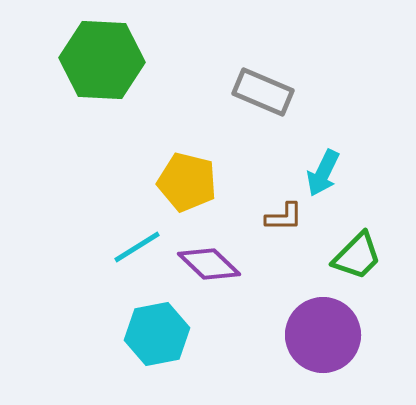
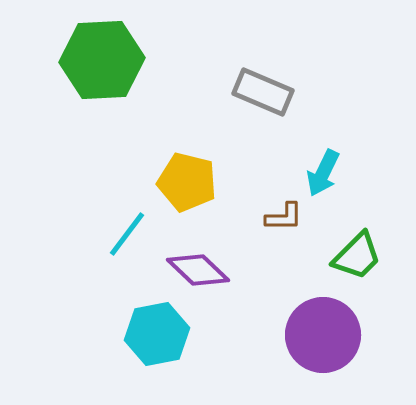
green hexagon: rotated 6 degrees counterclockwise
cyan line: moved 10 px left, 13 px up; rotated 21 degrees counterclockwise
purple diamond: moved 11 px left, 6 px down
